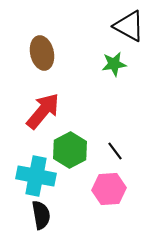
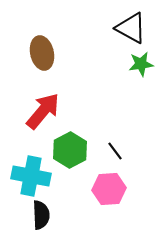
black triangle: moved 2 px right, 2 px down
green star: moved 27 px right
cyan cross: moved 5 px left
black semicircle: rotated 8 degrees clockwise
